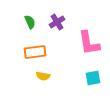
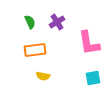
orange rectangle: moved 2 px up
